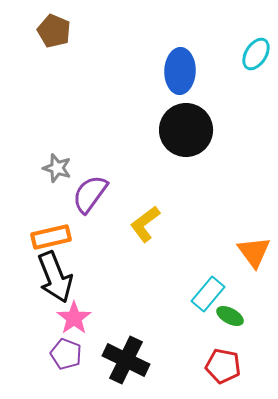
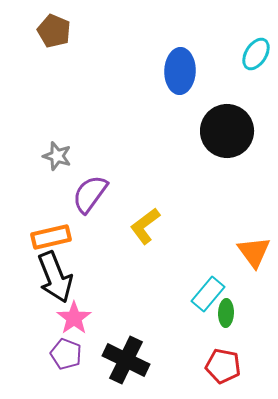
black circle: moved 41 px right, 1 px down
gray star: moved 12 px up
yellow L-shape: moved 2 px down
green ellipse: moved 4 px left, 3 px up; rotated 64 degrees clockwise
